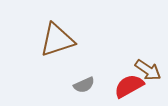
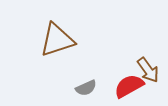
brown arrow: rotated 20 degrees clockwise
gray semicircle: moved 2 px right, 3 px down
